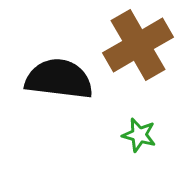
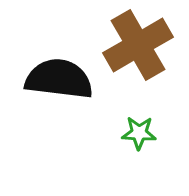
green star: moved 2 px up; rotated 12 degrees counterclockwise
